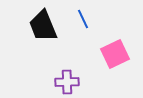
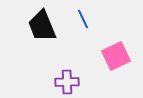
black trapezoid: moved 1 px left
pink square: moved 1 px right, 2 px down
